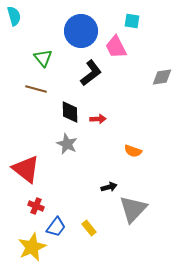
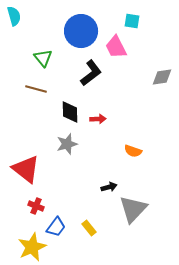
gray star: rotated 30 degrees clockwise
